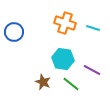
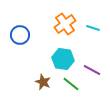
orange cross: moved 1 px down; rotated 35 degrees clockwise
blue circle: moved 6 px right, 3 px down
